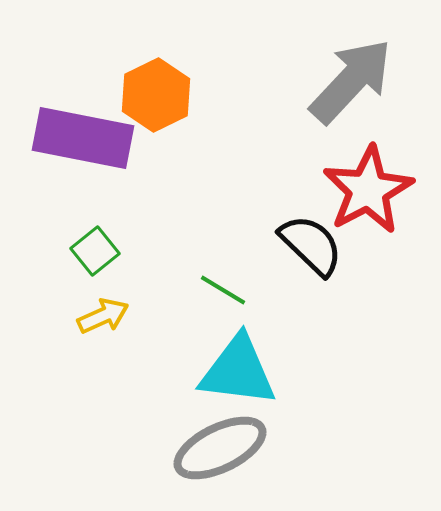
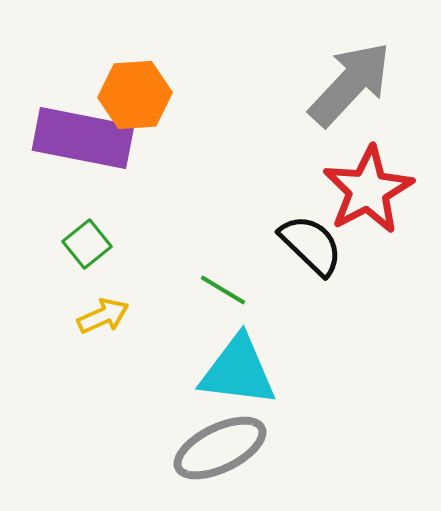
gray arrow: moved 1 px left, 3 px down
orange hexagon: moved 21 px left; rotated 22 degrees clockwise
green square: moved 8 px left, 7 px up
